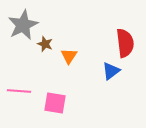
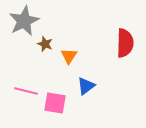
gray star: moved 1 px right, 4 px up
red semicircle: rotated 8 degrees clockwise
blue triangle: moved 25 px left, 15 px down
pink line: moved 7 px right; rotated 10 degrees clockwise
